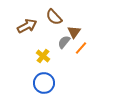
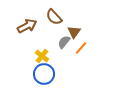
yellow cross: moved 1 px left
blue circle: moved 9 px up
